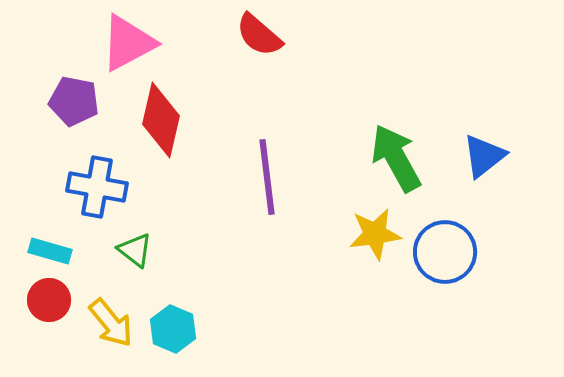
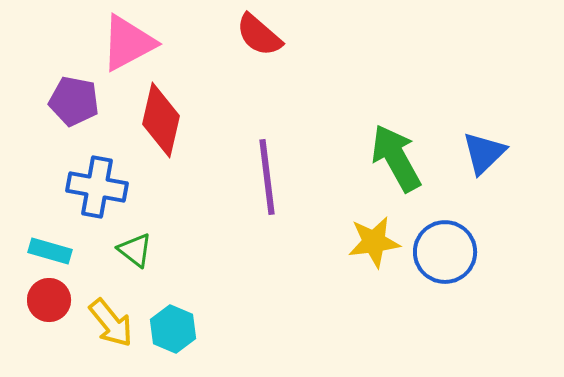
blue triangle: moved 3 px up; rotated 6 degrees counterclockwise
yellow star: moved 1 px left, 8 px down
